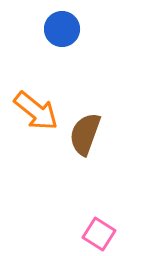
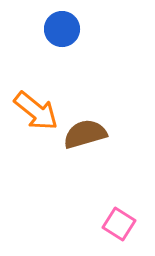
brown semicircle: rotated 54 degrees clockwise
pink square: moved 20 px right, 10 px up
